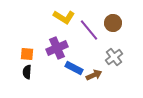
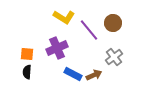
blue rectangle: moved 1 px left, 6 px down
